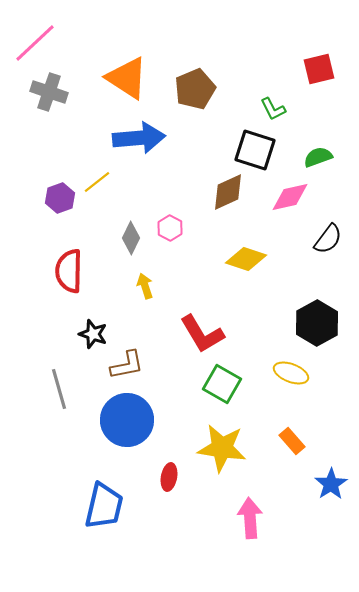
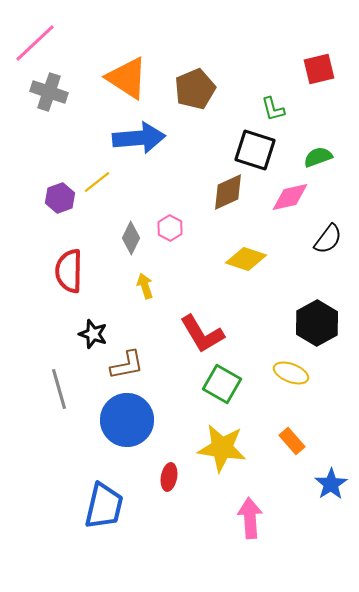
green L-shape: rotated 12 degrees clockwise
